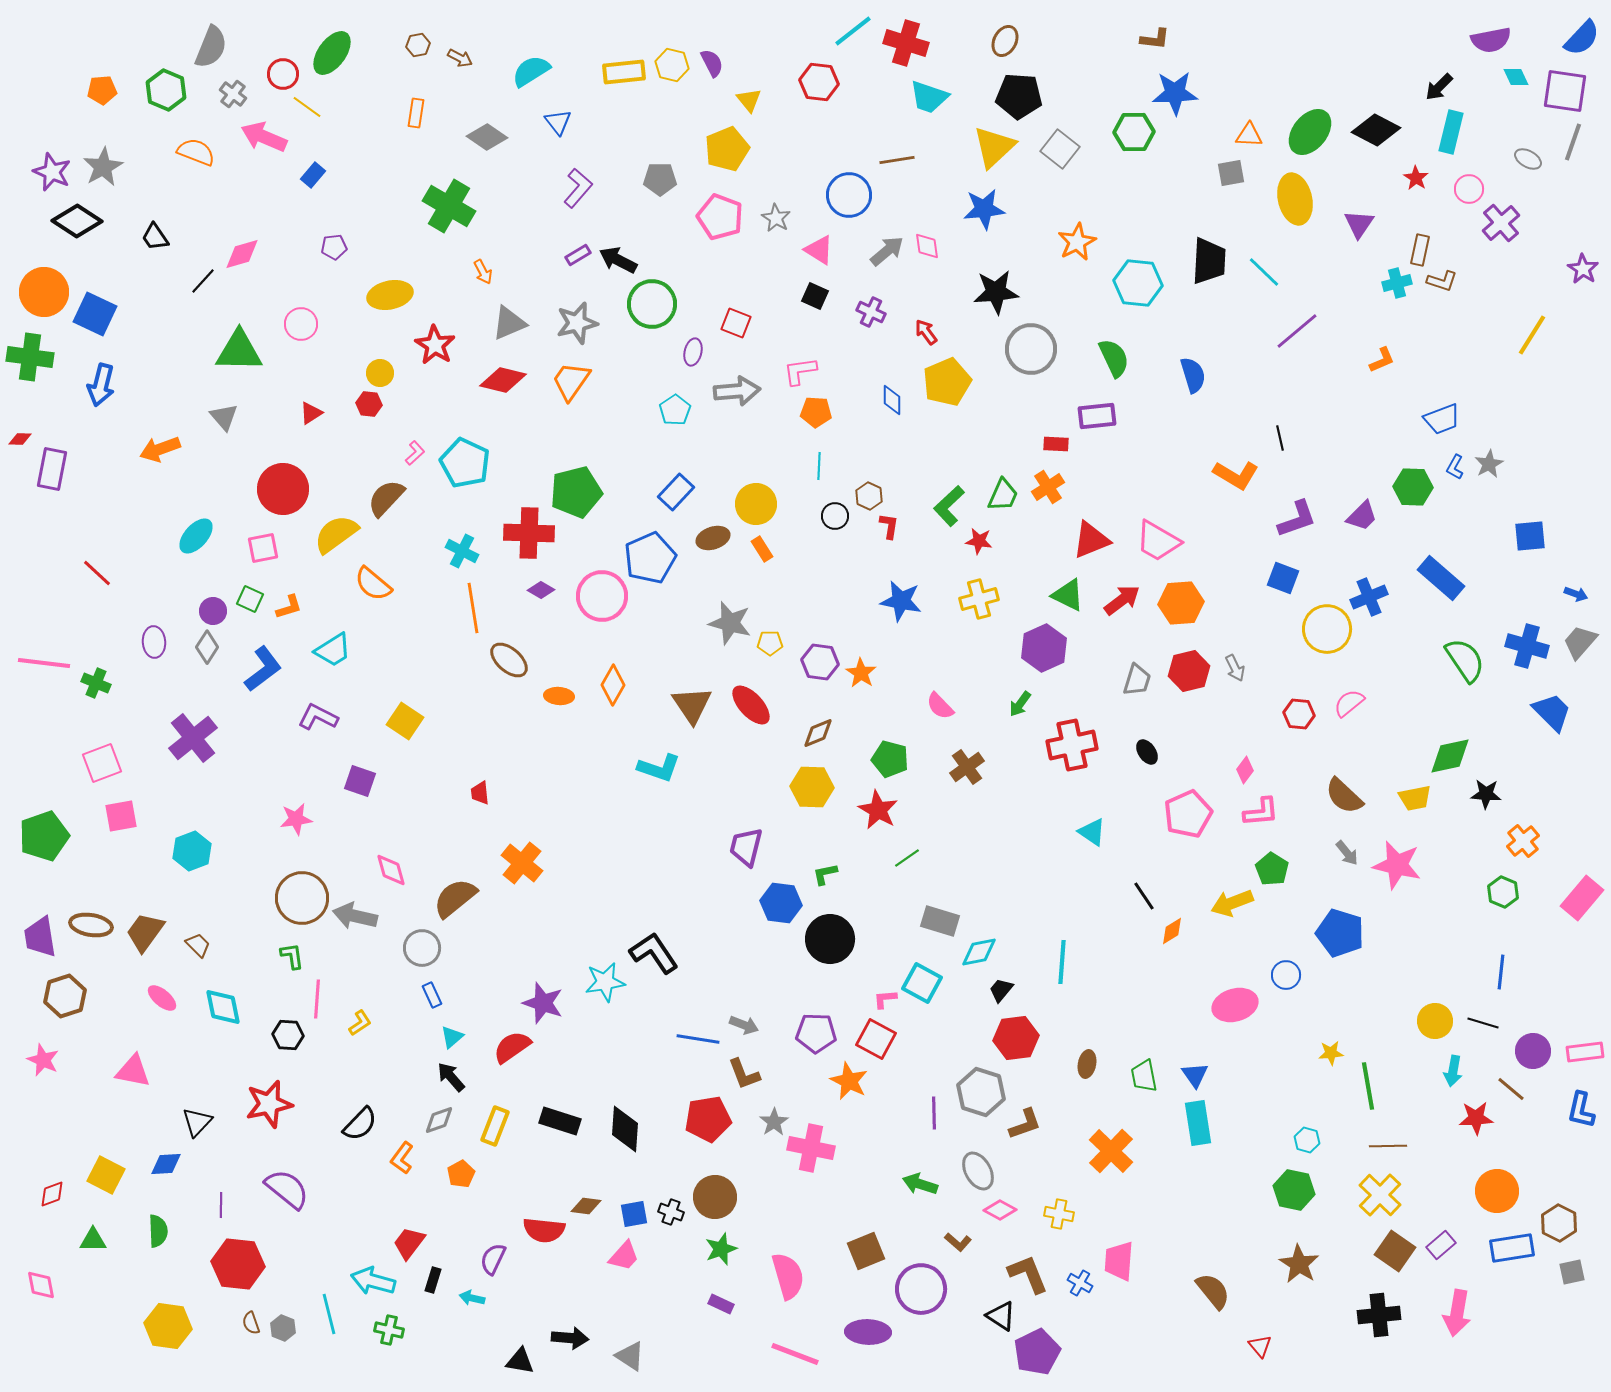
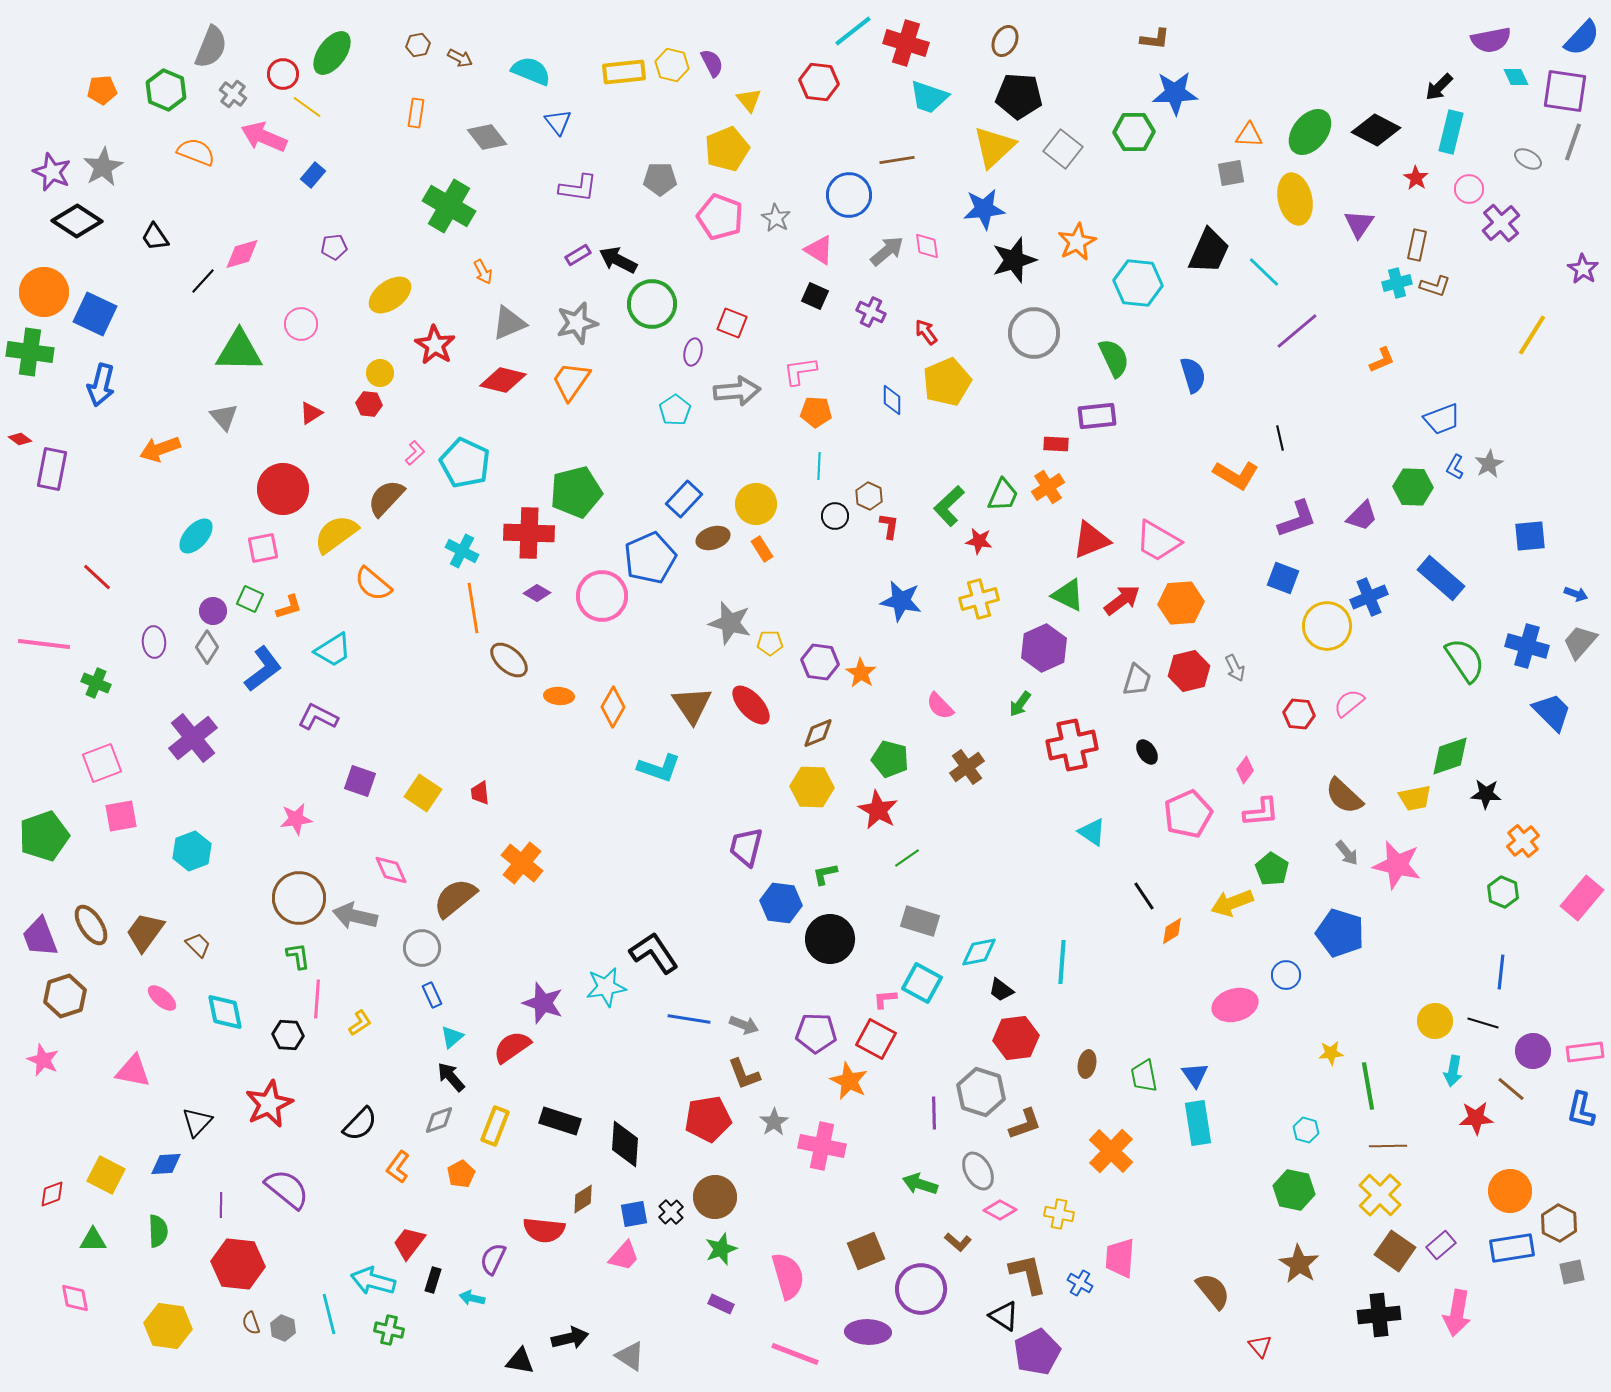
cyan semicircle at (531, 71): rotated 54 degrees clockwise
gray diamond at (487, 137): rotated 18 degrees clockwise
gray square at (1060, 149): moved 3 px right
purple L-shape at (578, 188): rotated 57 degrees clockwise
brown rectangle at (1420, 250): moved 3 px left, 5 px up
black trapezoid at (1209, 261): moved 10 px up; rotated 21 degrees clockwise
brown L-shape at (1442, 281): moved 7 px left, 5 px down
black star at (996, 292): moved 18 px right, 32 px up; rotated 12 degrees counterclockwise
yellow ellipse at (390, 295): rotated 24 degrees counterclockwise
red square at (736, 323): moved 4 px left
gray circle at (1031, 349): moved 3 px right, 16 px up
green cross at (30, 357): moved 5 px up
red diamond at (20, 439): rotated 35 degrees clockwise
blue rectangle at (676, 492): moved 8 px right, 7 px down
red line at (97, 573): moved 4 px down
purple diamond at (541, 590): moved 4 px left, 3 px down
yellow circle at (1327, 629): moved 3 px up
pink line at (44, 663): moved 19 px up
orange diamond at (613, 685): moved 22 px down
yellow square at (405, 721): moved 18 px right, 72 px down
green diamond at (1450, 756): rotated 6 degrees counterclockwise
pink diamond at (391, 870): rotated 9 degrees counterclockwise
brown circle at (302, 898): moved 3 px left
gray rectangle at (940, 921): moved 20 px left
brown ellipse at (91, 925): rotated 48 degrees clockwise
purple trapezoid at (40, 937): rotated 12 degrees counterclockwise
green L-shape at (292, 956): moved 6 px right
cyan star at (605, 982): moved 1 px right, 5 px down
black trapezoid at (1001, 990): rotated 92 degrees counterclockwise
cyan diamond at (223, 1007): moved 2 px right, 5 px down
blue line at (698, 1039): moved 9 px left, 20 px up
red star at (269, 1104): rotated 12 degrees counterclockwise
black diamond at (625, 1129): moved 15 px down
cyan hexagon at (1307, 1140): moved 1 px left, 10 px up
pink cross at (811, 1148): moved 11 px right, 2 px up
orange L-shape at (402, 1158): moved 4 px left, 9 px down
orange circle at (1497, 1191): moved 13 px right
brown diamond at (586, 1206): moved 3 px left, 7 px up; rotated 40 degrees counterclockwise
black cross at (671, 1212): rotated 25 degrees clockwise
pink trapezoid at (1119, 1261): moved 1 px right, 3 px up
brown L-shape at (1028, 1274): rotated 9 degrees clockwise
pink diamond at (41, 1285): moved 34 px right, 13 px down
black triangle at (1001, 1316): moved 3 px right
black arrow at (570, 1338): rotated 18 degrees counterclockwise
